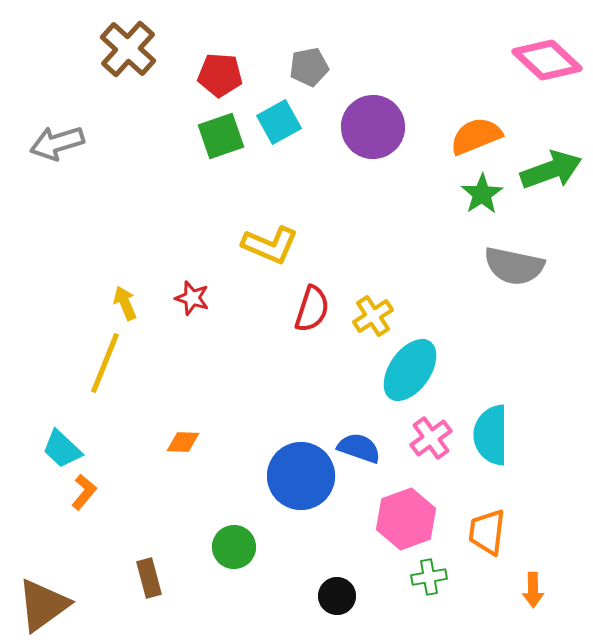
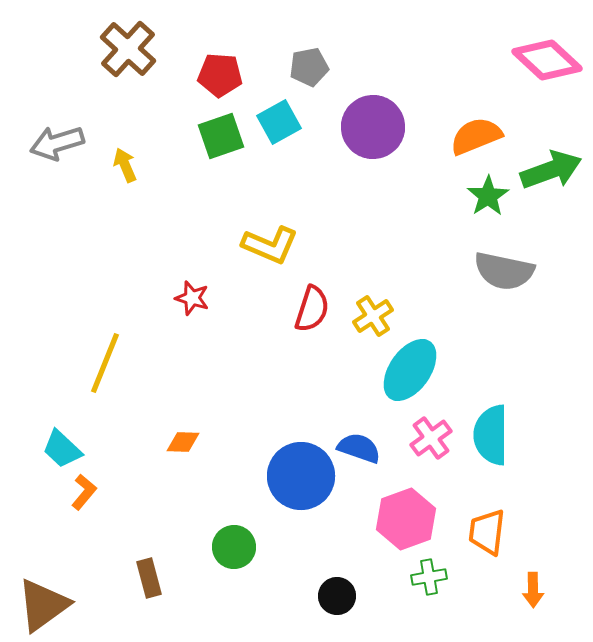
green star: moved 6 px right, 2 px down
gray semicircle: moved 10 px left, 5 px down
yellow arrow: moved 138 px up
